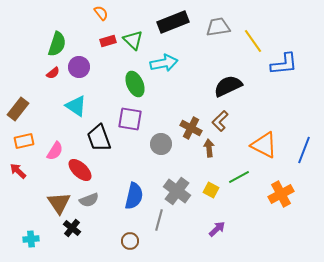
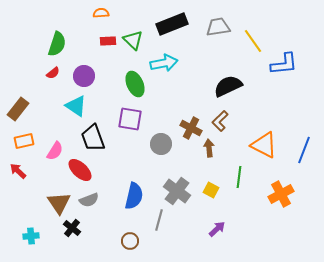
orange semicircle: rotated 56 degrees counterclockwise
black rectangle: moved 1 px left, 2 px down
red rectangle: rotated 14 degrees clockwise
purple circle: moved 5 px right, 9 px down
black trapezoid: moved 6 px left
green line: rotated 55 degrees counterclockwise
cyan cross: moved 3 px up
